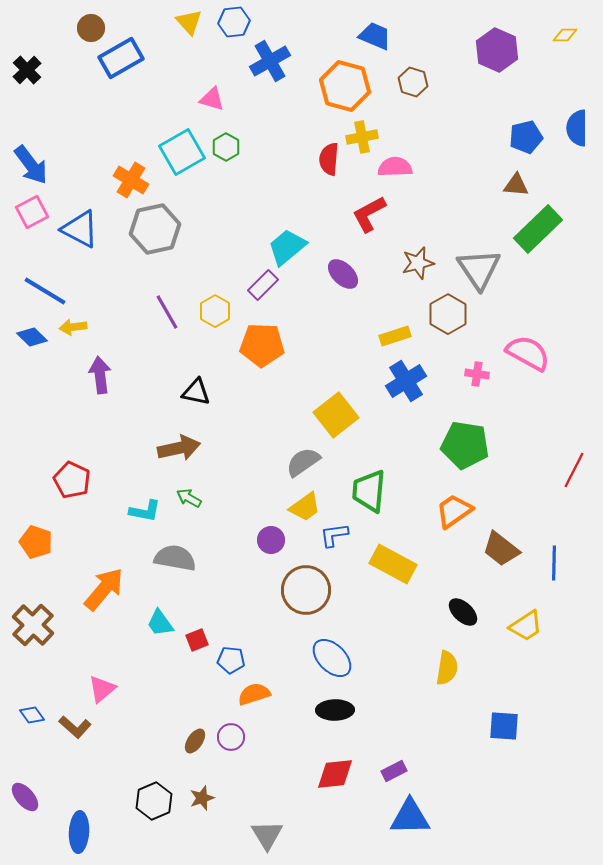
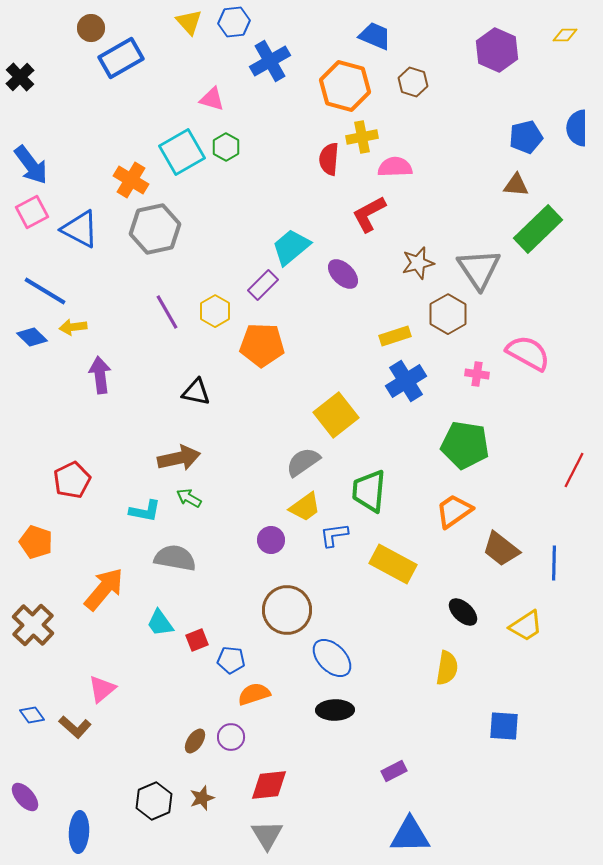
black cross at (27, 70): moved 7 px left, 7 px down
cyan trapezoid at (287, 247): moved 4 px right
brown arrow at (179, 448): moved 10 px down
red pentagon at (72, 480): rotated 21 degrees clockwise
brown circle at (306, 590): moved 19 px left, 20 px down
red diamond at (335, 774): moved 66 px left, 11 px down
blue triangle at (410, 817): moved 18 px down
